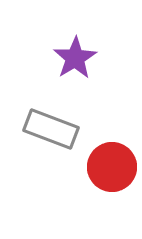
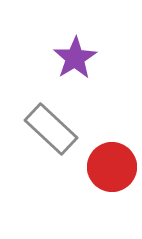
gray rectangle: rotated 22 degrees clockwise
